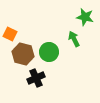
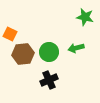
green arrow: moved 2 px right, 9 px down; rotated 77 degrees counterclockwise
brown hexagon: rotated 20 degrees counterclockwise
black cross: moved 13 px right, 2 px down
